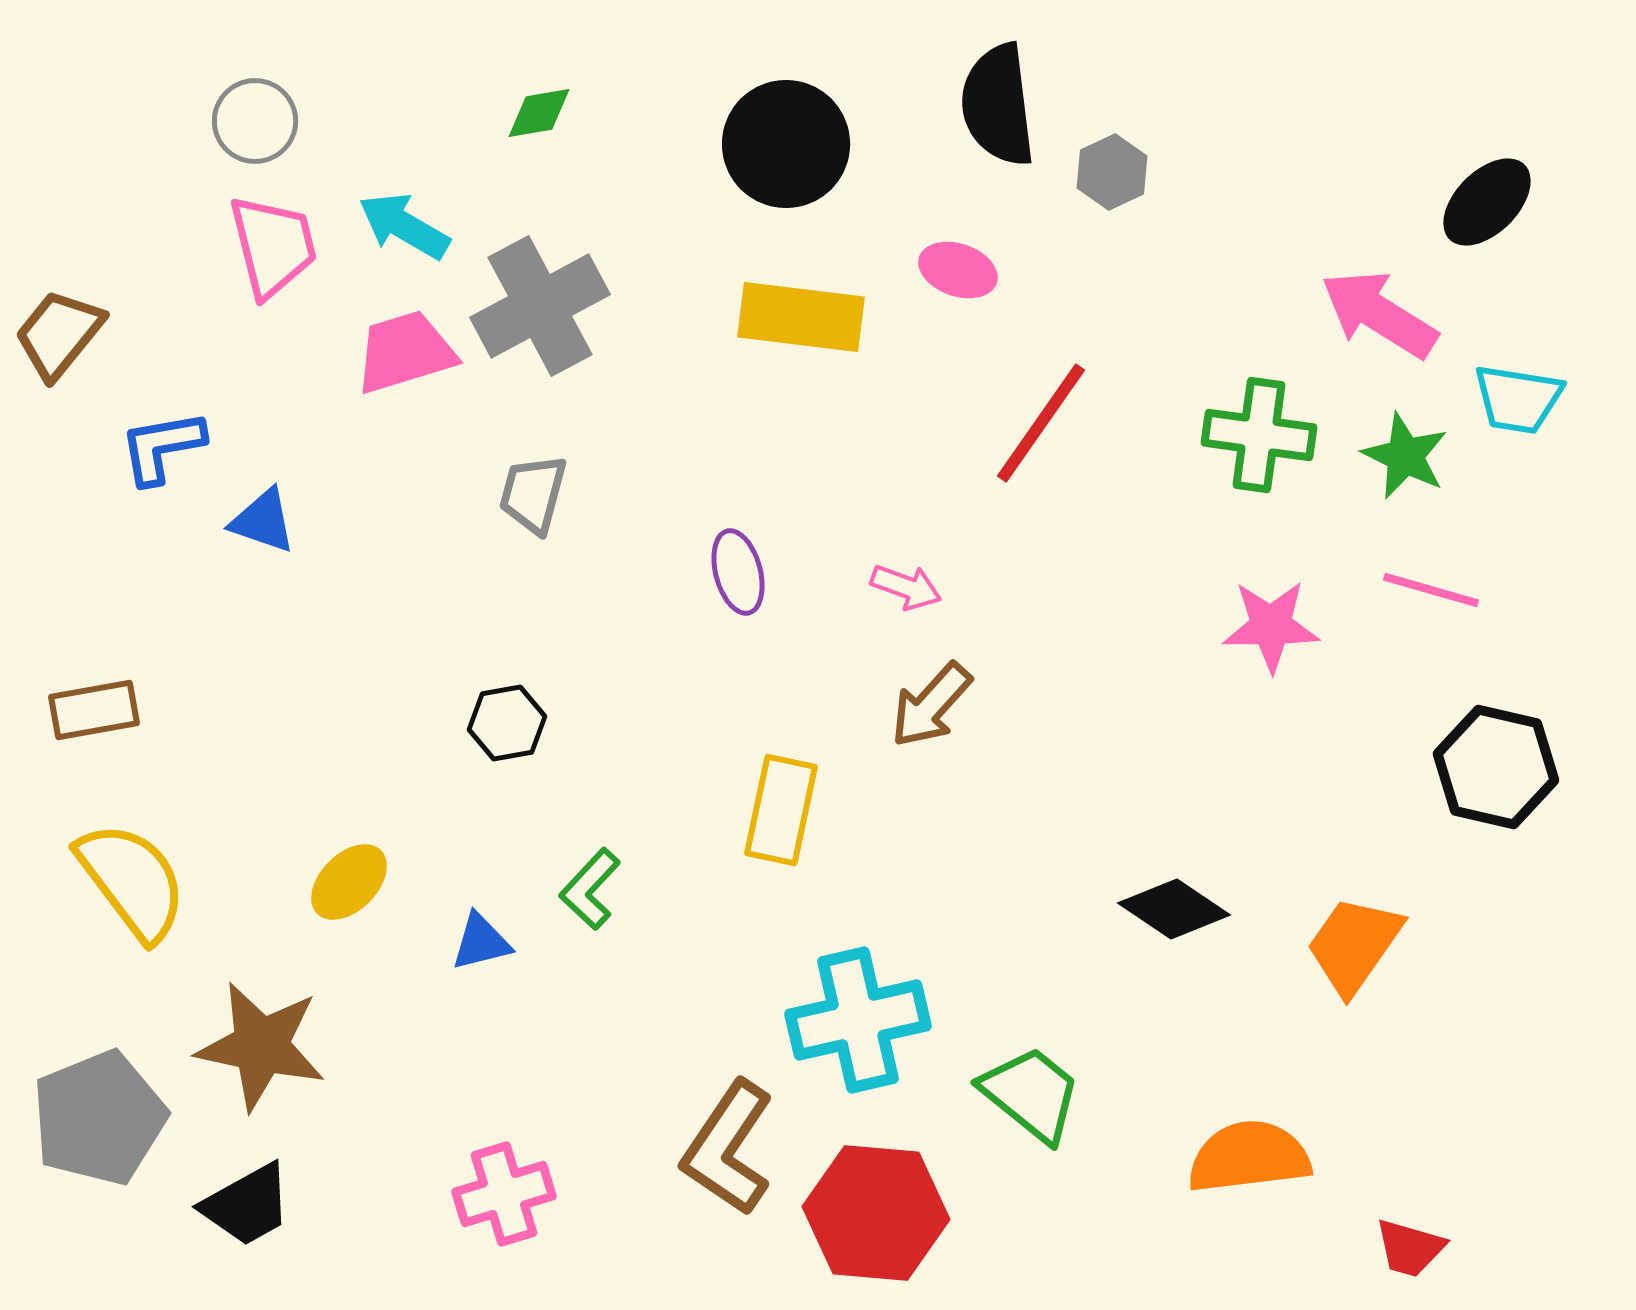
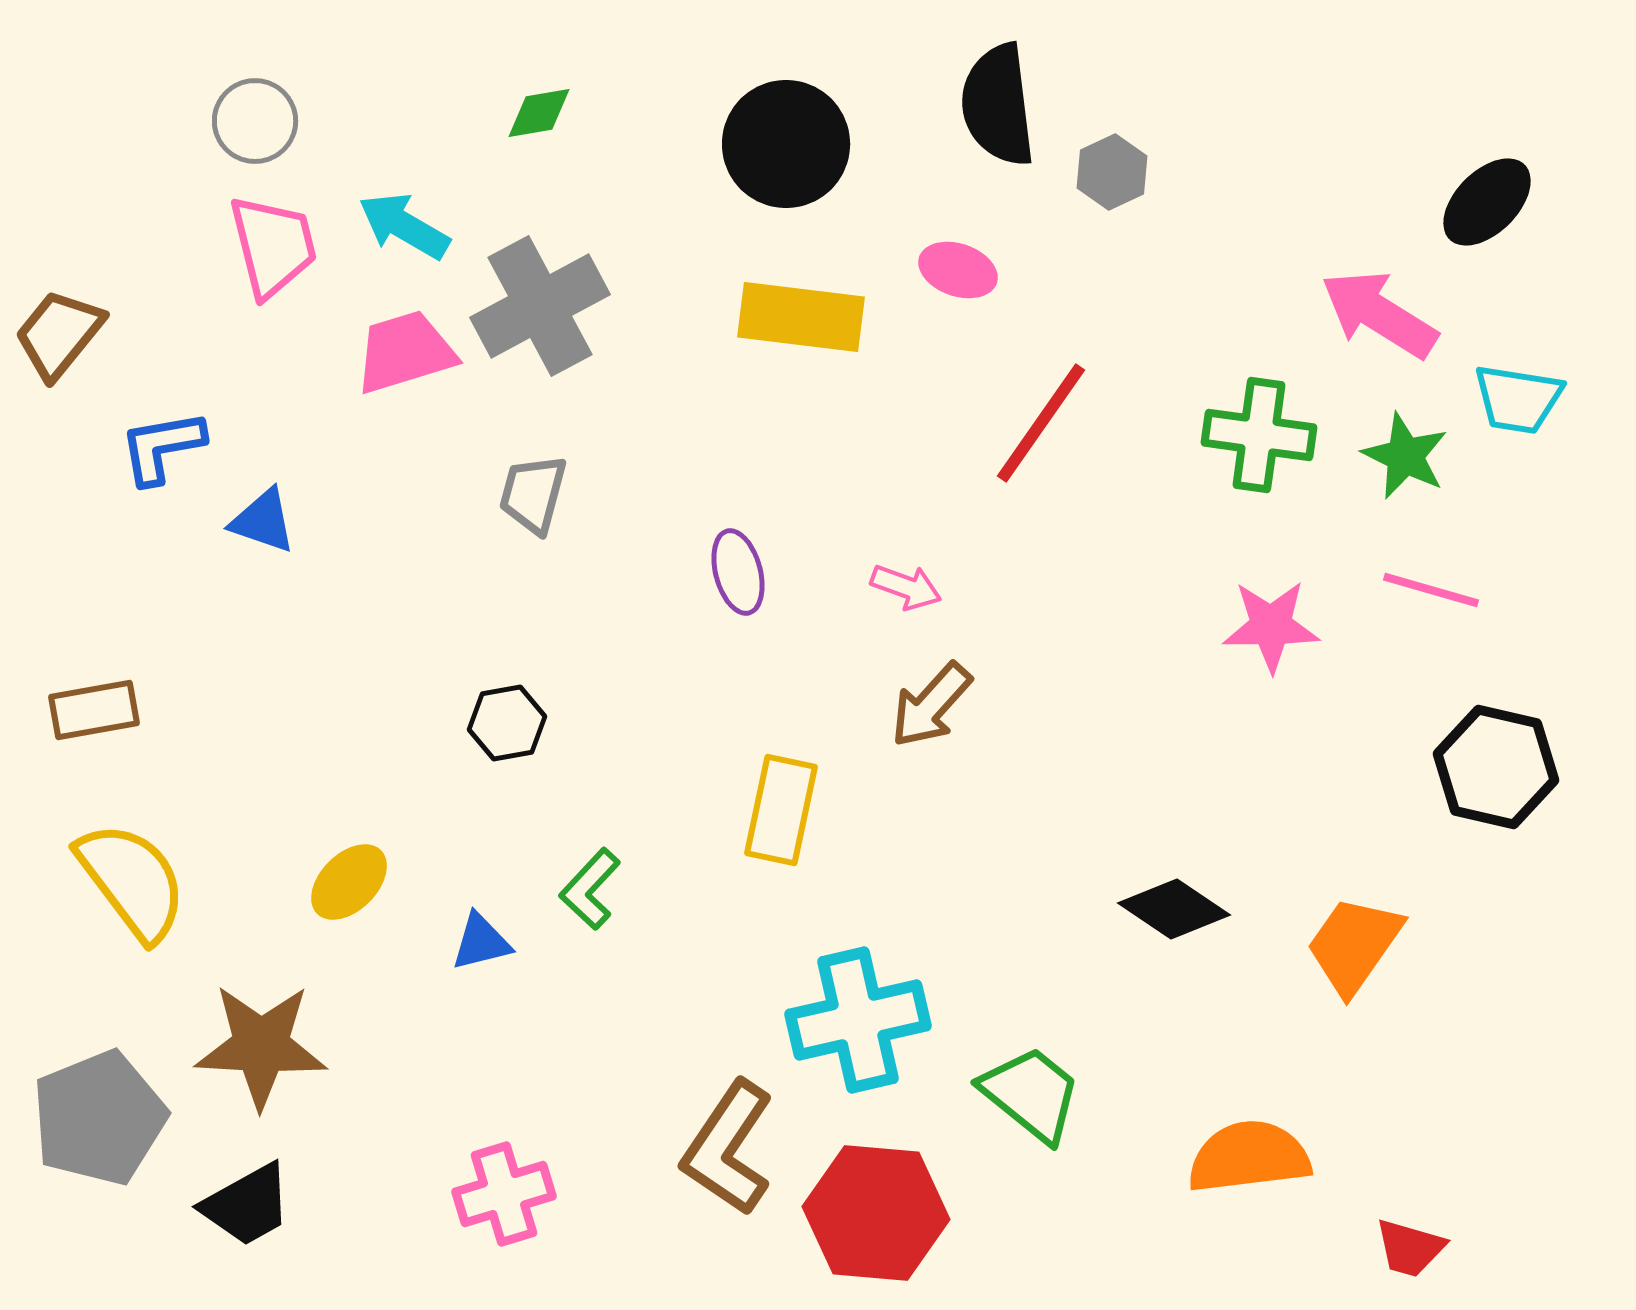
brown star at (261, 1046): rotated 9 degrees counterclockwise
